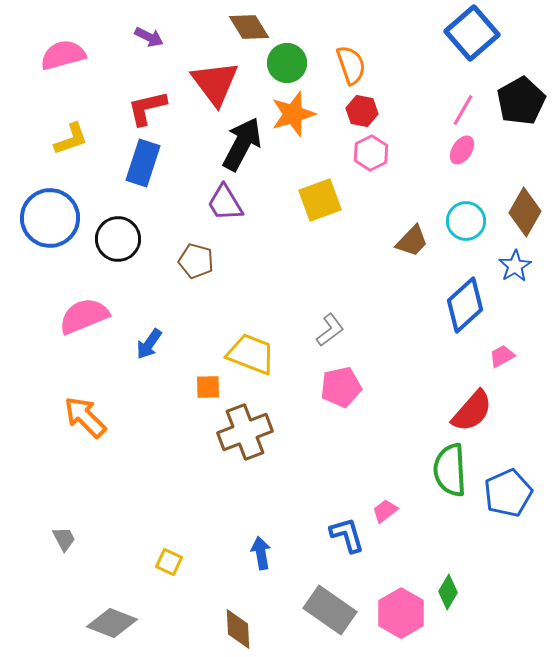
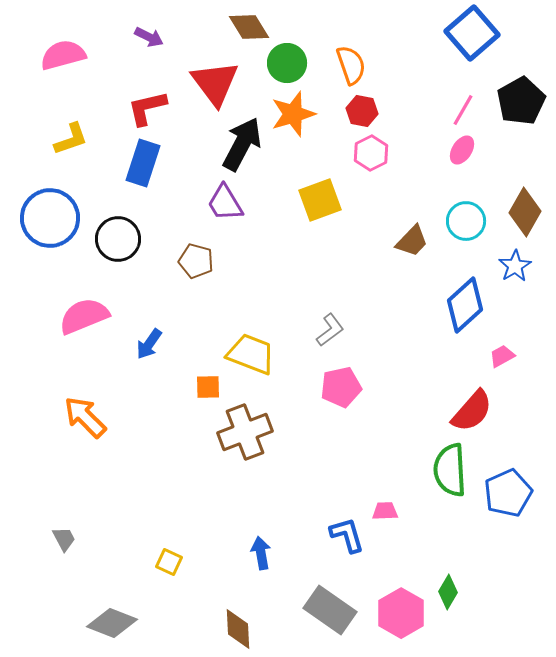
pink trapezoid at (385, 511): rotated 36 degrees clockwise
